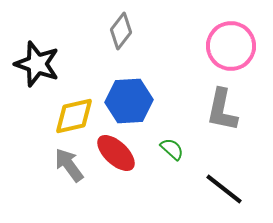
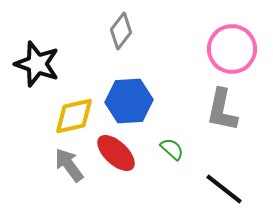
pink circle: moved 1 px right, 3 px down
